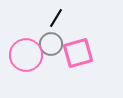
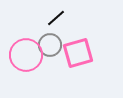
black line: rotated 18 degrees clockwise
gray circle: moved 1 px left, 1 px down
